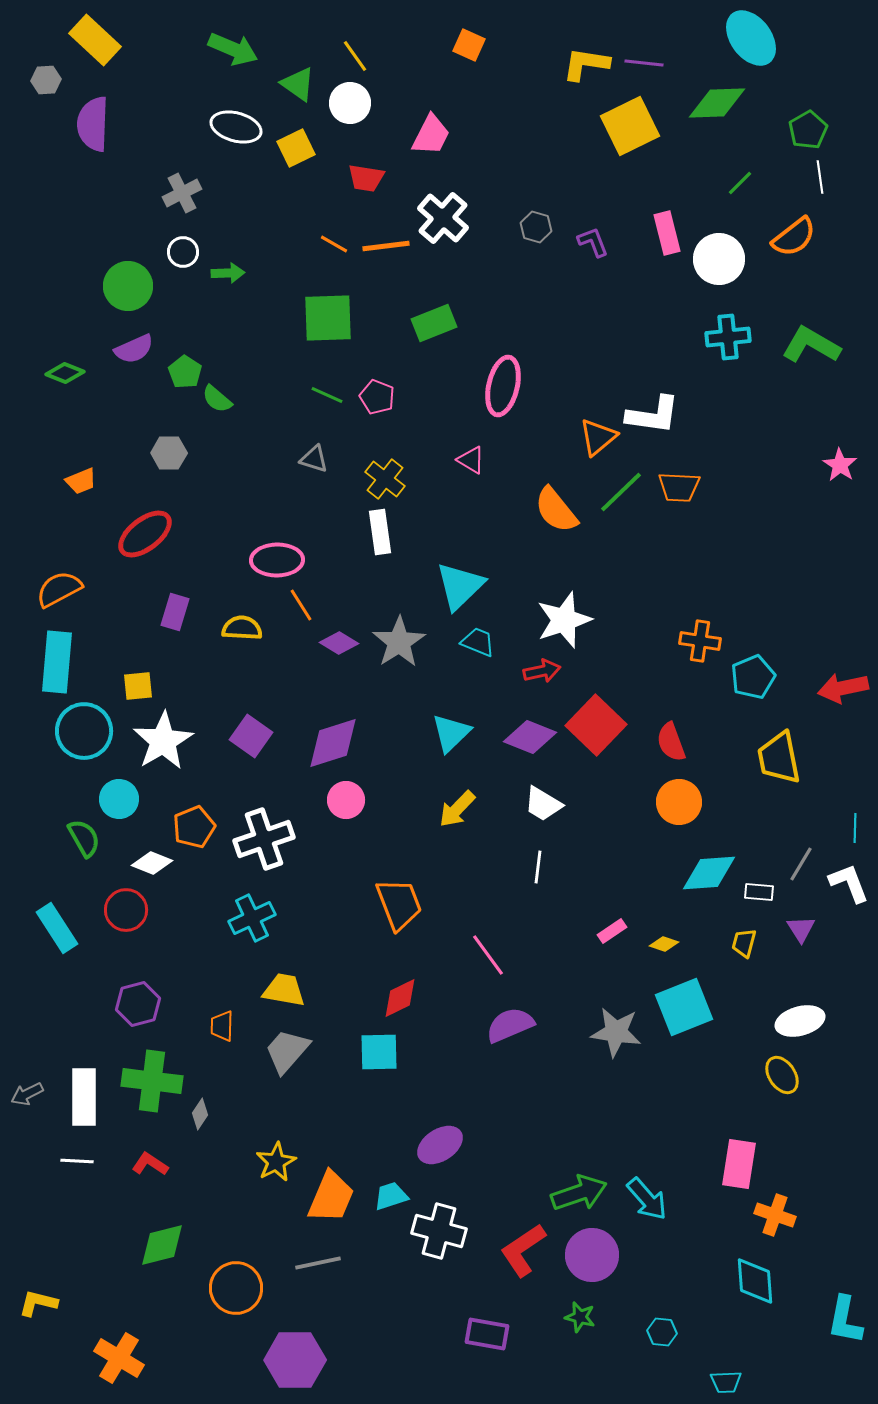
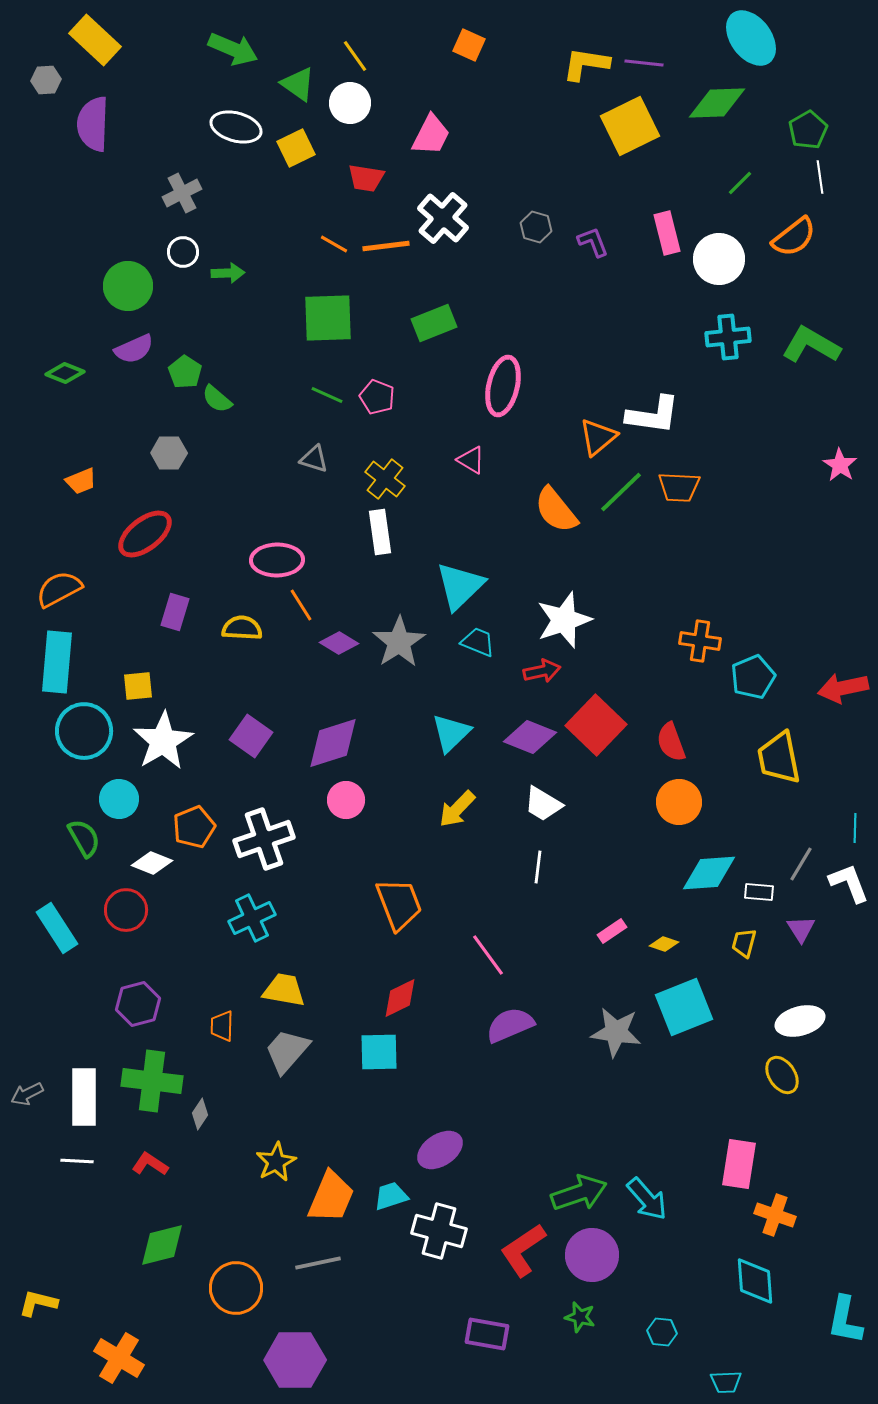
purple ellipse at (440, 1145): moved 5 px down
